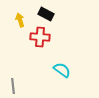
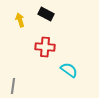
red cross: moved 5 px right, 10 px down
cyan semicircle: moved 7 px right
gray line: rotated 14 degrees clockwise
